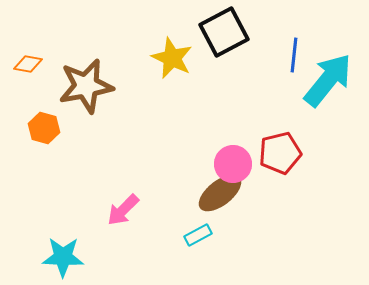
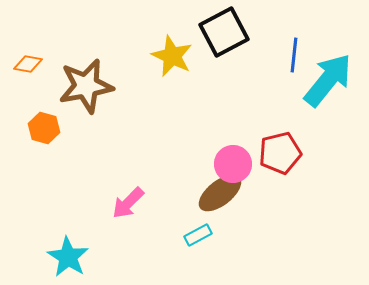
yellow star: moved 2 px up
pink arrow: moved 5 px right, 7 px up
cyan star: moved 5 px right; rotated 30 degrees clockwise
